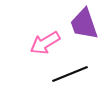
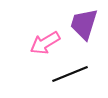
purple trapezoid: rotated 36 degrees clockwise
